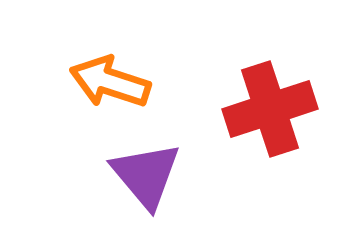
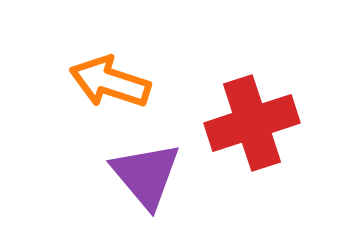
red cross: moved 18 px left, 14 px down
